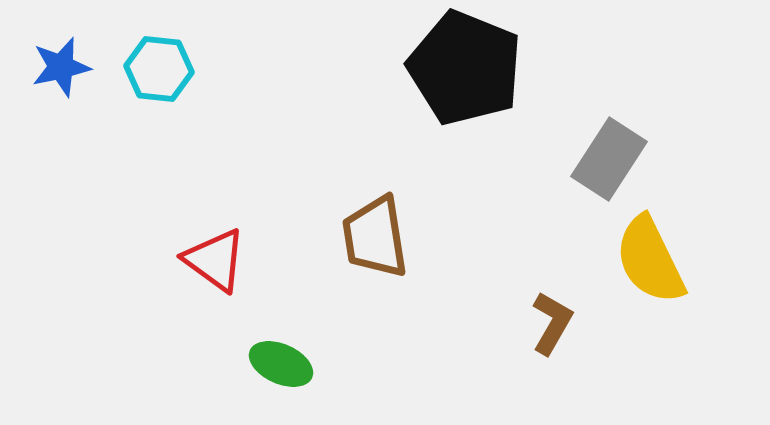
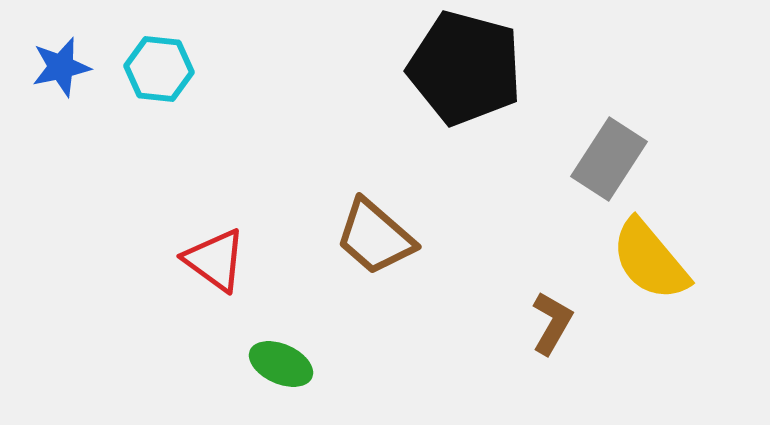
black pentagon: rotated 7 degrees counterclockwise
brown trapezoid: rotated 40 degrees counterclockwise
yellow semicircle: rotated 14 degrees counterclockwise
